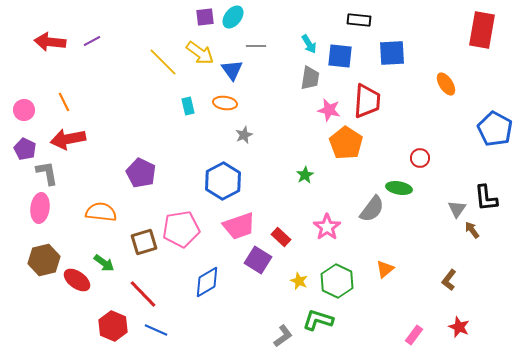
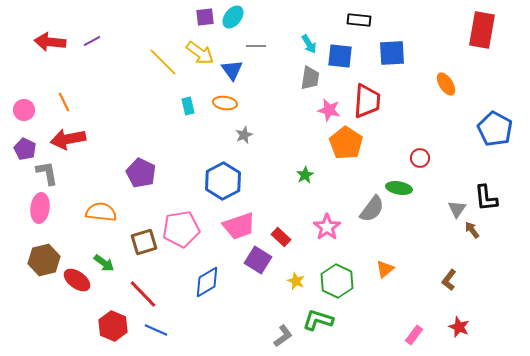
yellow star at (299, 281): moved 3 px left
